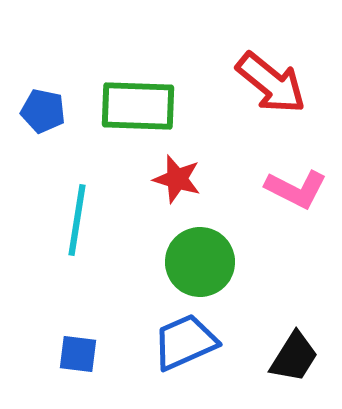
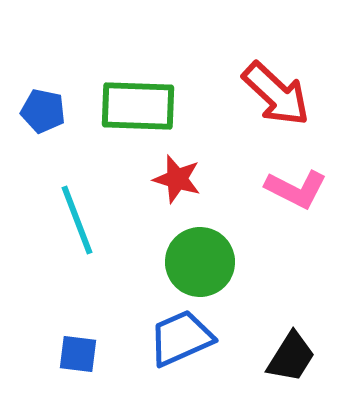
red arrow: moved 5 px right, 11 px down; rotated 4 degrees clockwise
cyan line: rotated 30 degrees counterclockwise
blue trapezoid: moved 4 px left, 4 px up
black trapezoid: moved 3 px left
